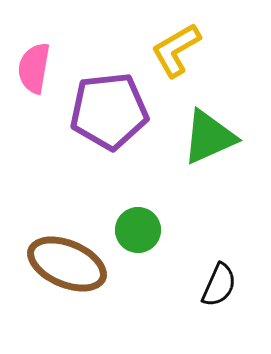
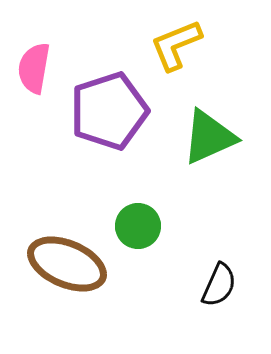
yellow L-shape: moved 5 px up; rotated 8 degrees clockwise
purple pentagon: rotated 12 degrees counterclockwise
green circle: moved 4 px up
